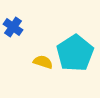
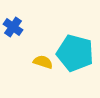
cyan pentagon: rotated 24 degrees counterclockwise
